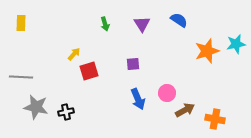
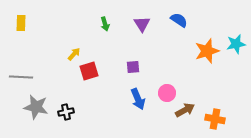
purple square: moved 3 px down
